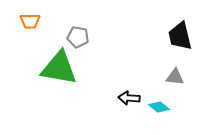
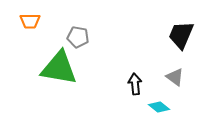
black trapezoid: moved 1 px right, 1 px up; rotated 36 degrees clockwise
gray triangle: rotated 30 degrees clockwise
black arrow: moved 6 px right, 14 px up; rotated 80 degrees clockwise
